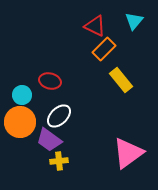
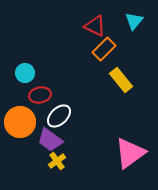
red ellipse: moved 10 px left, 14 px down; rotated 25 degrees counterclockwise
cyan circle: moved 3 px right, 22 px up
purple trapezoid: moved 1 px right
pink triangle: moved 2 px right
yellow cross: moved 2 px left; rotated 30 degrees counterclockwise
